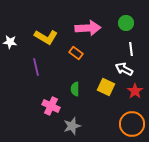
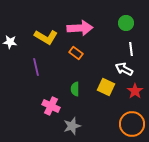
pink arrow: moved 8 px left
